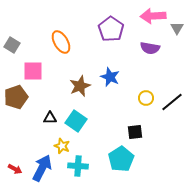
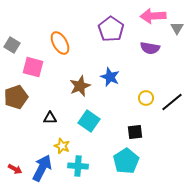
orange ellipse: moved 1 px left, 1 px down
pink square: moved 4 px up; rotated 15 degrees clockwise
cyan square: moved 13 px right
cyan pentagon: moved 5 px right, 2 px down
